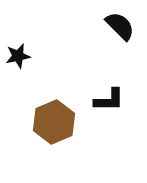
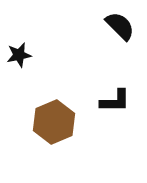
black star: moved 1 px right, 1 px up
black L-shape: moved 6 px right, 1 px down
